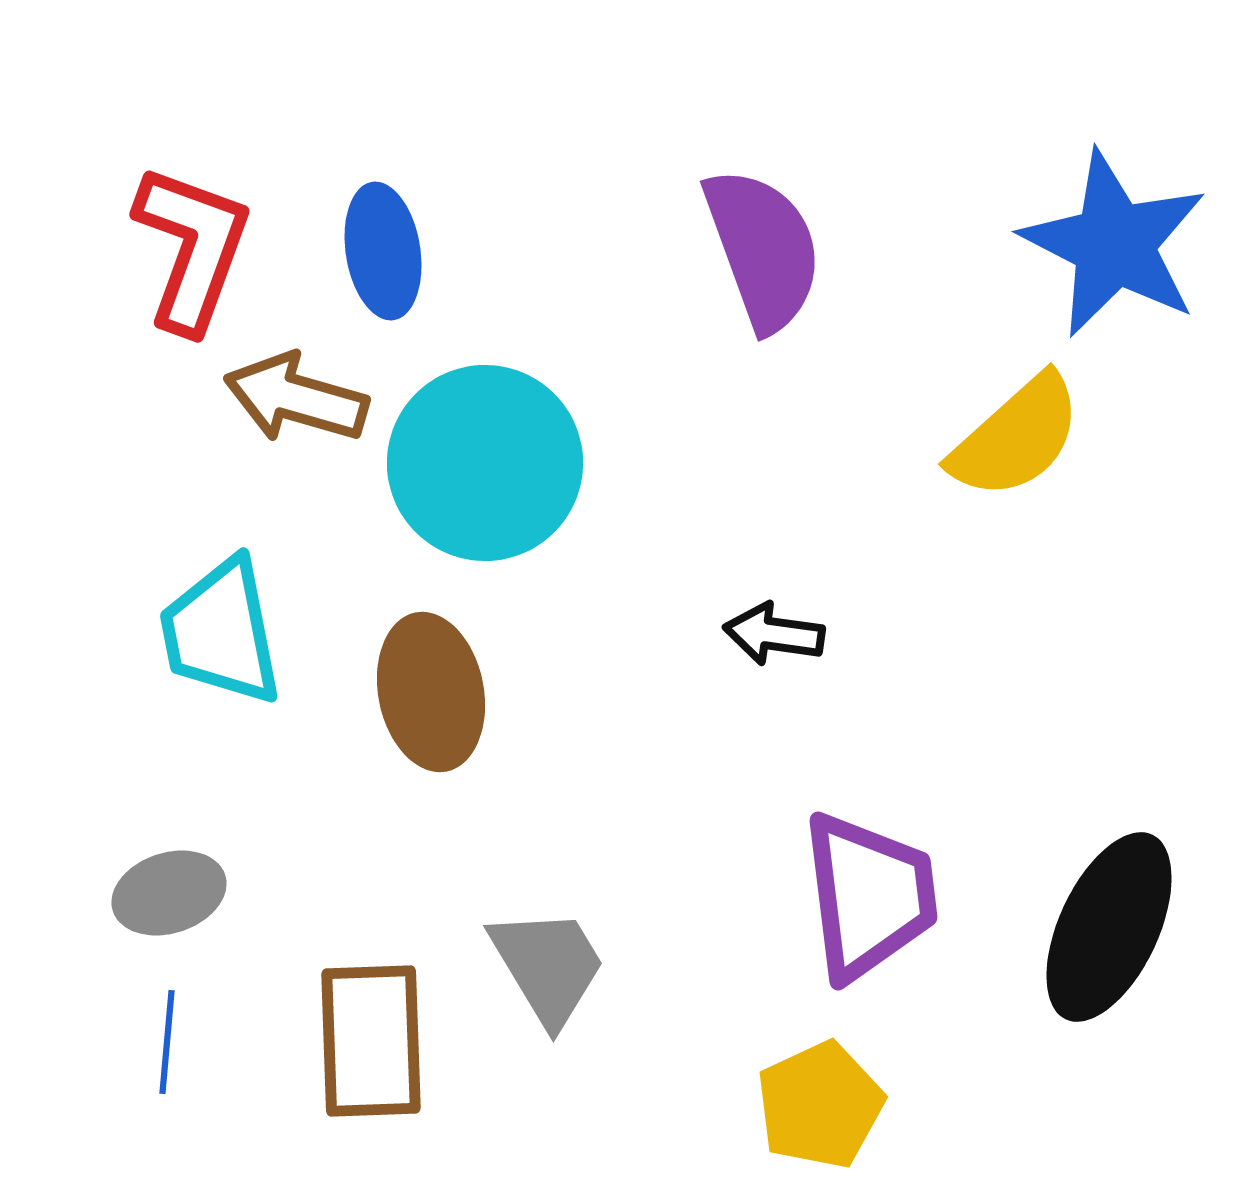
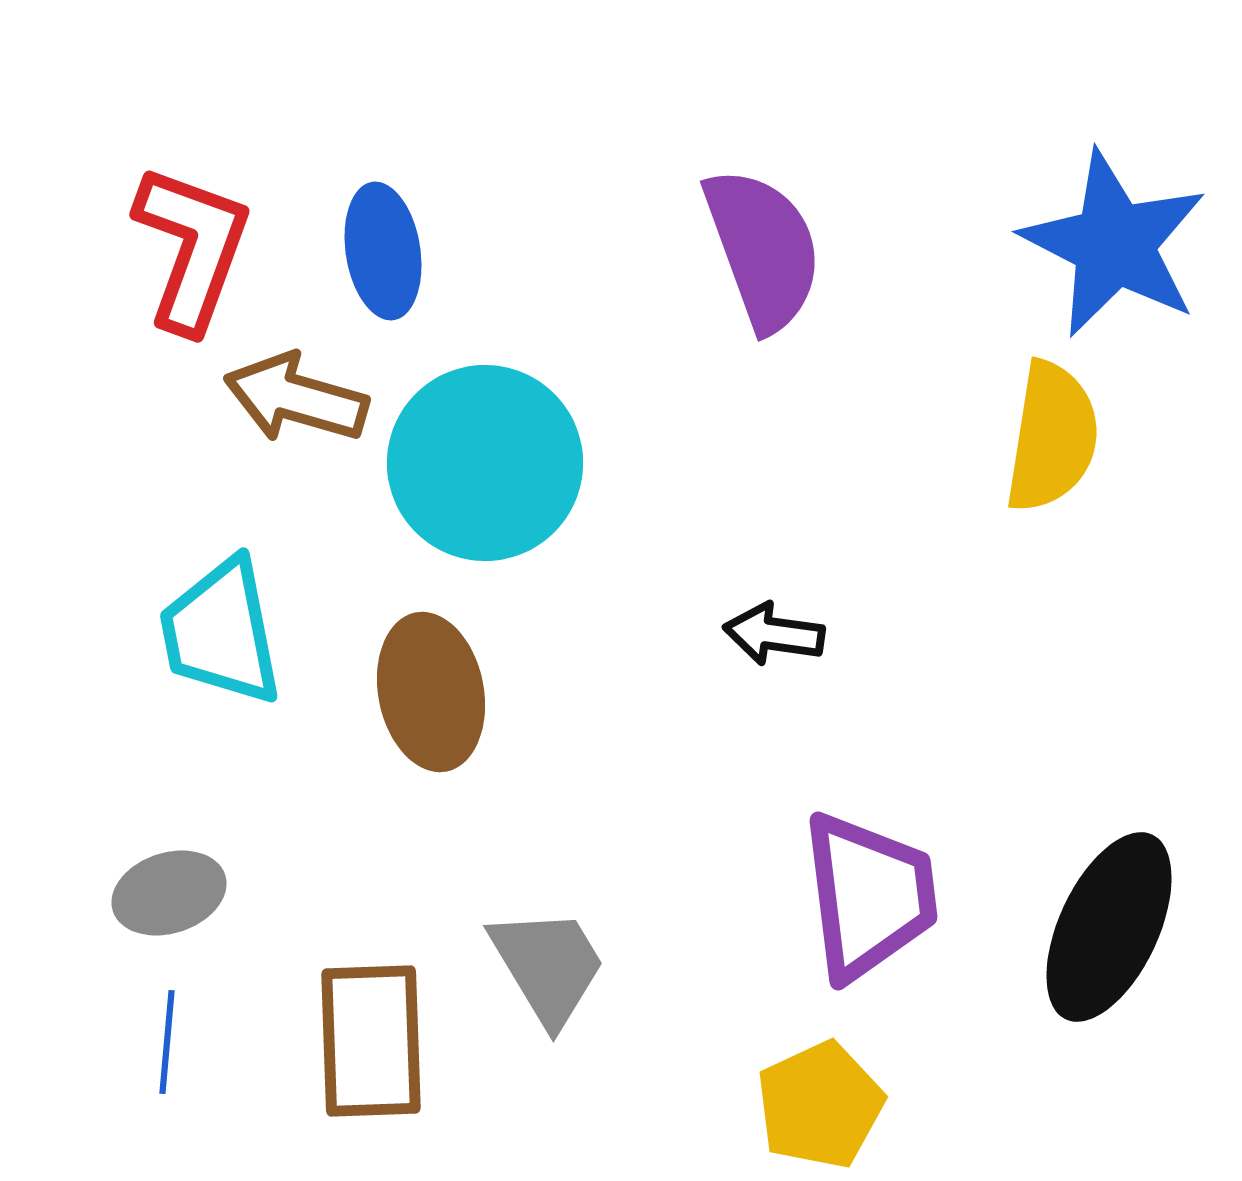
yellow semicircle: moved 36 px right; rotated 39 degrees counterclockwise
